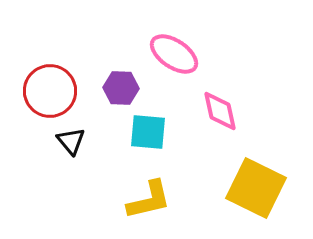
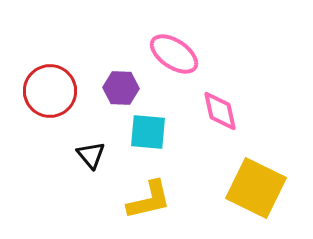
black triangle: moved 20 px right, 14 px down
